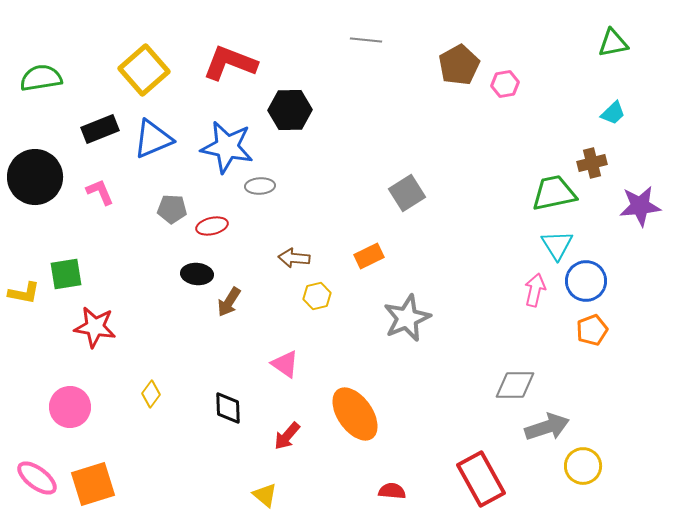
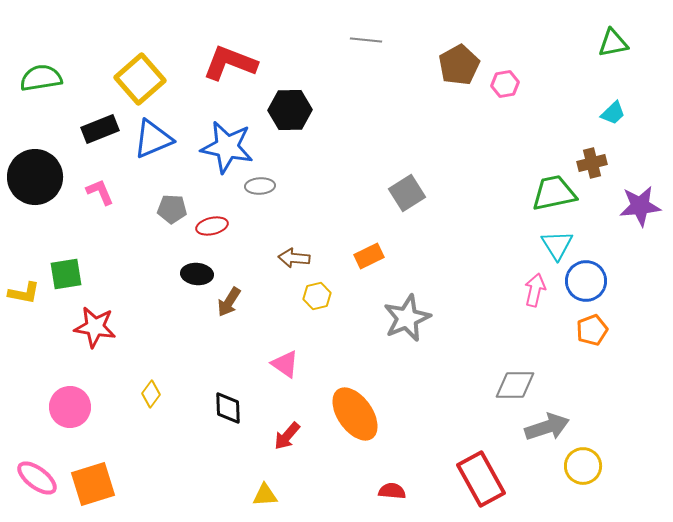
yellow square at (144, 70): moved 4 px left, 9 px down
yellow triangle at (265, 495): rotated 44 degrees counterclockwise
